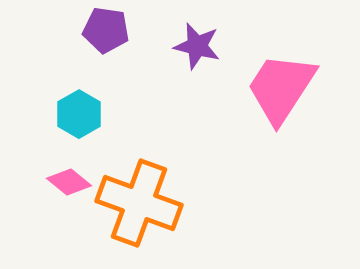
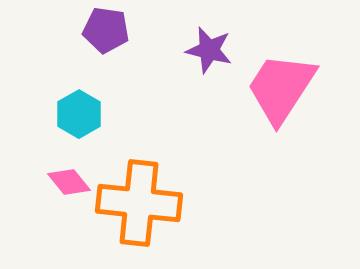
purple star: moved 12 px right, 4 px down
pink diamond: rotated 12 degrees clockwise
orange cross: rotated 14 degrees counterclockwise
